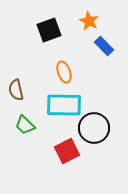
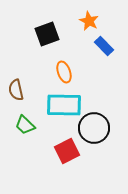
black square: moved 2 px left, 4 px down
